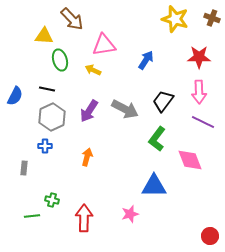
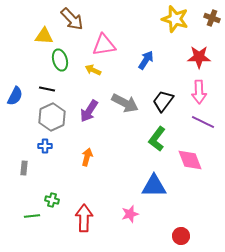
gray arrow: moved 6 px up
red circle: moved 29 px left
